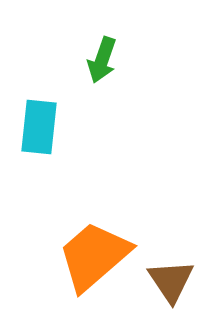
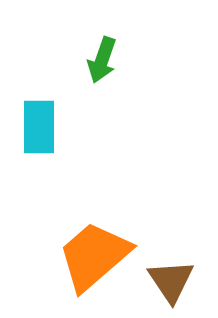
cyan rectangle: rotated 6 degrees counterclockwise
